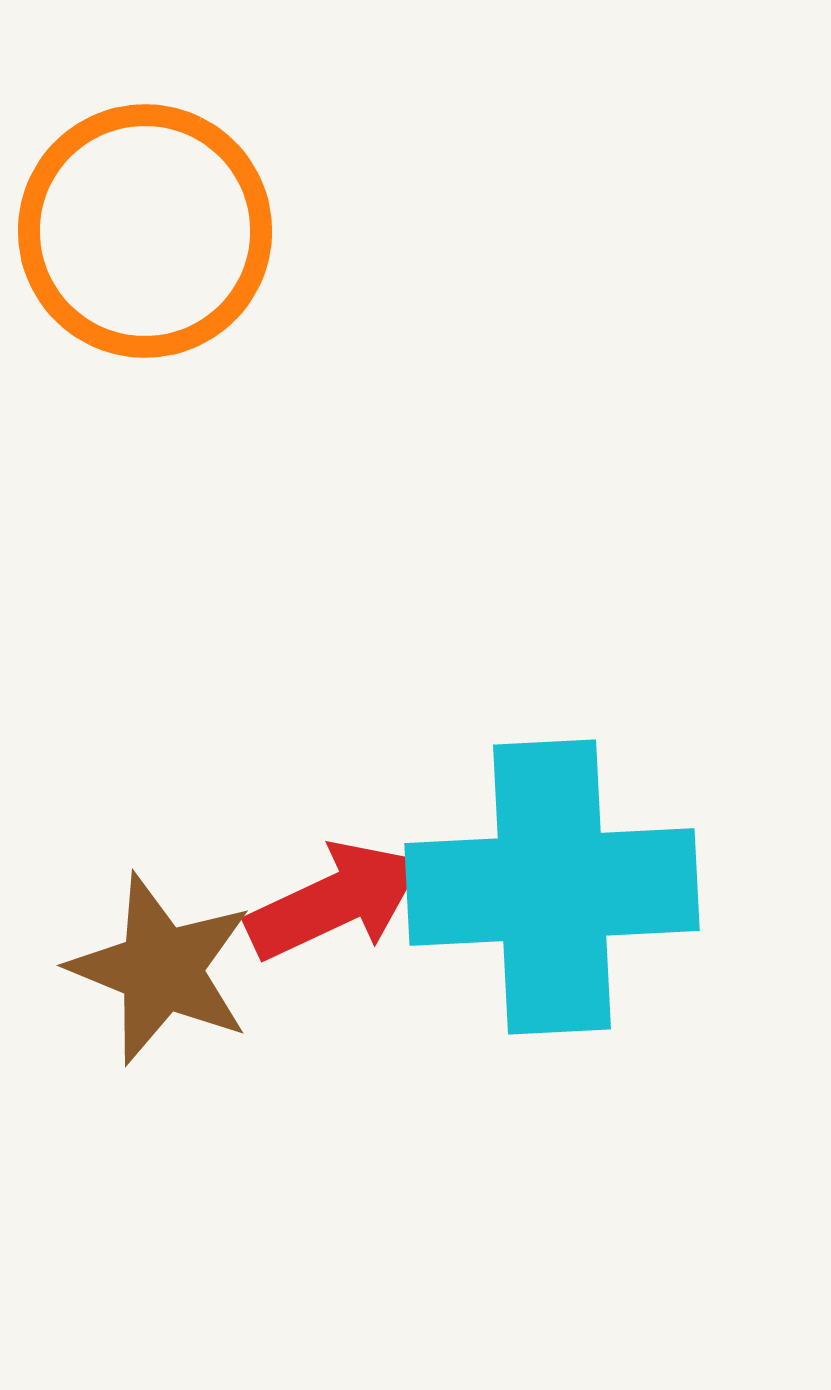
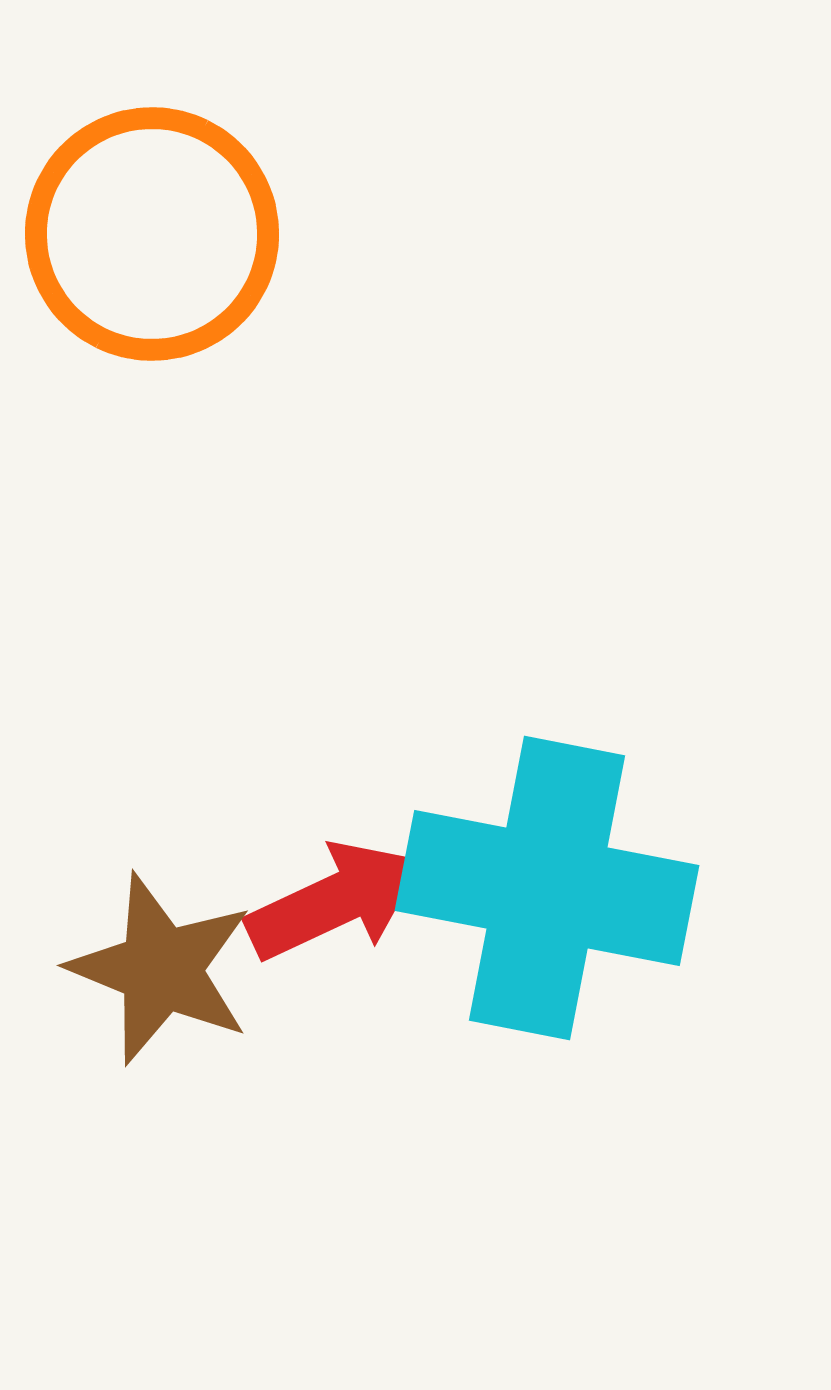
orange circle: moved 7 px right, 3 px down
cyan cross: moved 5 px left, 1 px down; rotated 14 degrees clockwise
